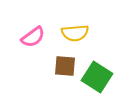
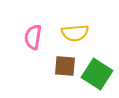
pink semicircle: rotated 135 degrees clockwise
green square: moved 3 px up
